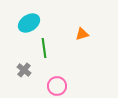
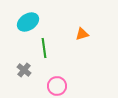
cyan ellipse: moved 1 px left, 1 px up
